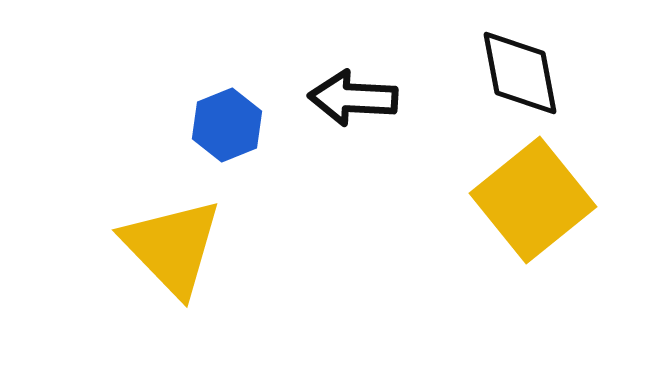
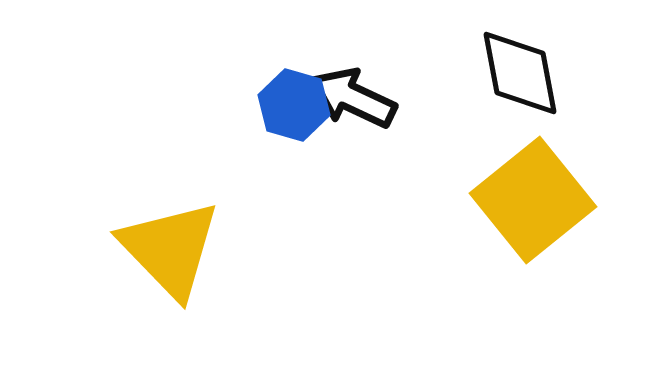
black arrow: rotated 22 degrees clockwise
blue hexagon: moved 67 px right, 20 px up; rotated 22 degrees counterclockwise
yellow triangle: moved 2 px left, 2 px down
